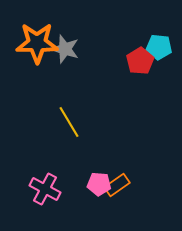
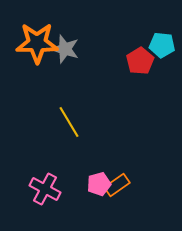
cyan pentagon: moved 3 px right, 2 px up
pink pentagon: rotated 20 degrees counterclockwise
